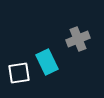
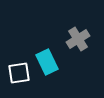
gray cross: rotated 10 degrees counterclockwise
